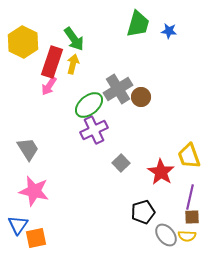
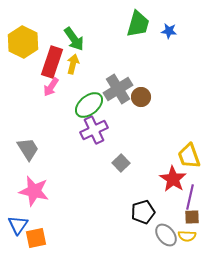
pink arrow: moved 2 px right, 1 px down
red star: moved 12 px right, 7 px down
